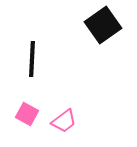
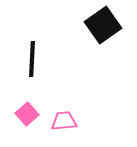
pink square: rotated 20 degrees clockwise
pink trapezoid: rotated 148 degrees counterclockwise
